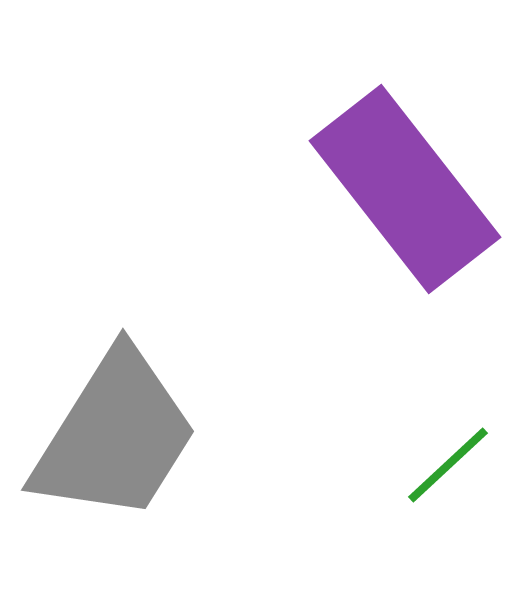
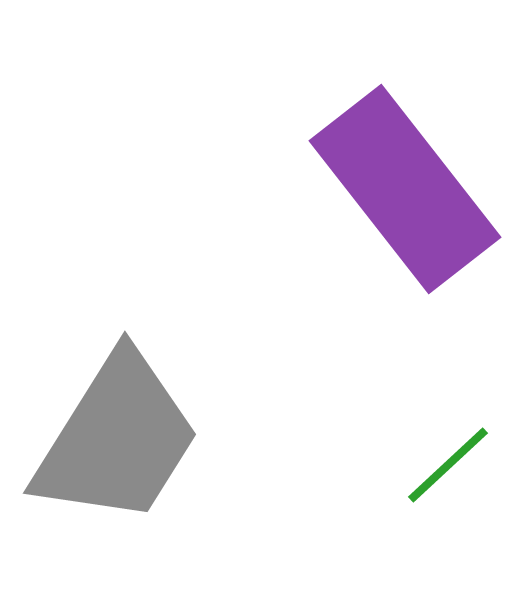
gray trapezoid: moved 2 px right, 3 px down
